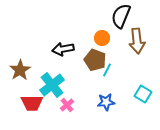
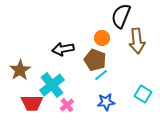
cyan line: moved 6 px left, 5 px down; rotated 24 degrees clockwise
